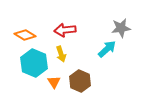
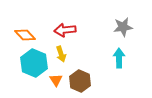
gray star: moved 2 px right, 1 px up
orange diamond: rotated 15 degrees clockwise
cyan arrow: moved 12 px right, 9 px down; rotated 48 degrees counterclockwise
orange triangle: moved 2 px right, 2 px up
